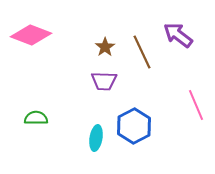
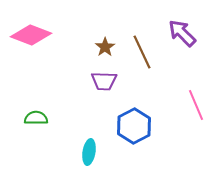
purple arrow: moved 4 px right, 2 px up; rotated 8 degrees clockwise
cyan ellipse: moved 7 px left, 14 px down
